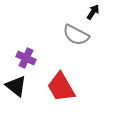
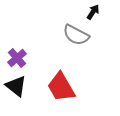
purple cross: moved 9 px left; rotated 24 degrees clockwise
